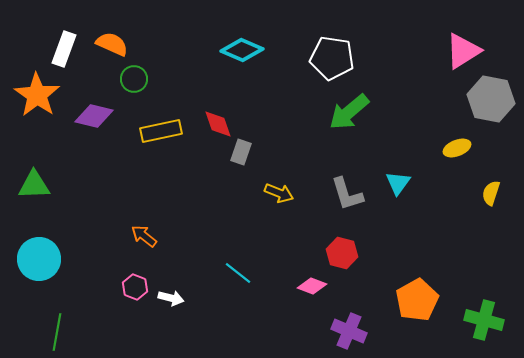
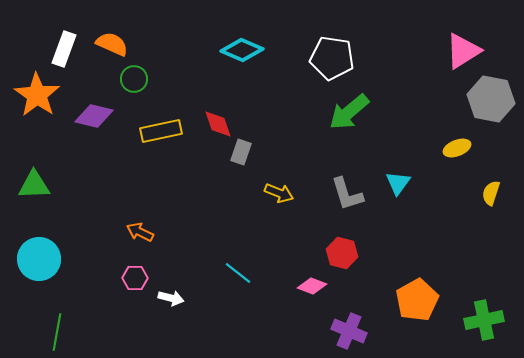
orange arrow: moved 4 px left, 4 px up; rotated 12 degrees counterclockwise
pink hexagon: moved 9 px up; rotated 20 degrees counterclockwise
green cross: rotated 27 degrees counterclockwise
